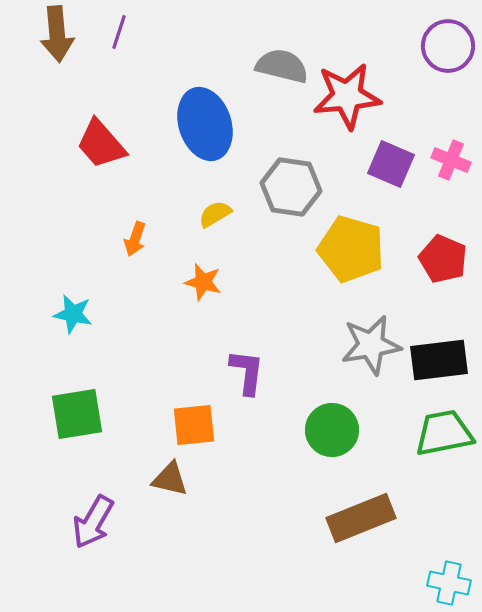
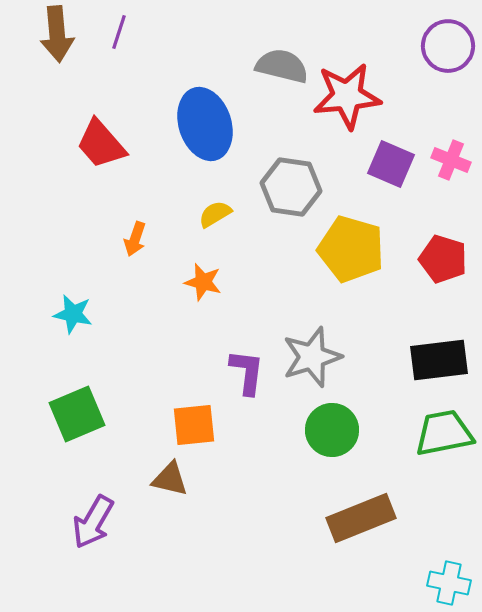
red pentagon: rotated 6 degrees counterclockwise
gray star: moved 59 px left, 12 px down; rotated 8 degrees counterclockwise
green square: rotated 14 degrees counterclockwise
